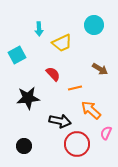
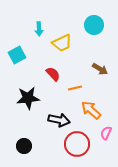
black arrow: moved 1 px left, 1 px up
